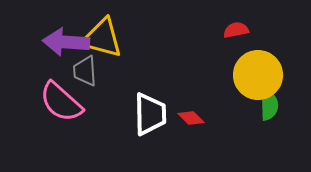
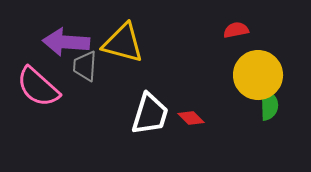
yellow triangle: moved 21 px right, 5 px down
gray trapezoid: moved 5 px up; rotated 8 degrees clockwise
pink semicircle: moved 23 px left, 15 px up
white trapezoid: rotated 18 degrees clockwise
